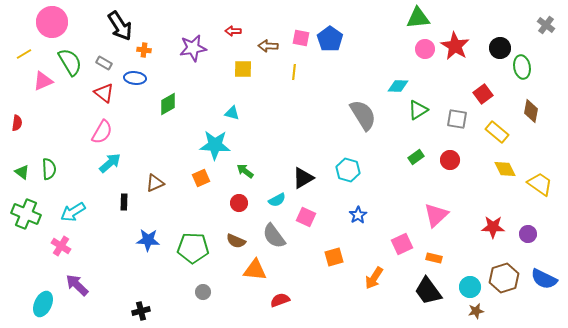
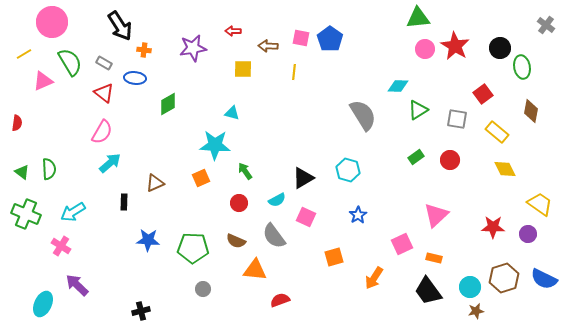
green arrow at (245, 171): rotated 18 degrees clockwise
yellow trapezoid at (540, 184): moved 20 px down
gray circle at (203, 292): moved 3 px up
